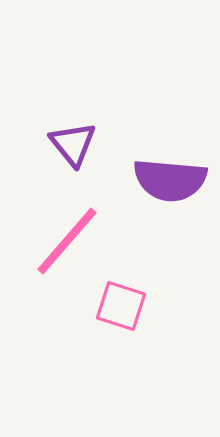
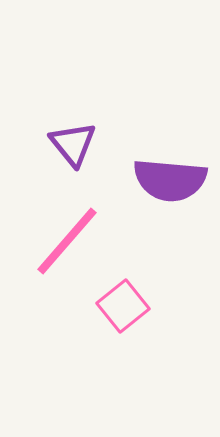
pink square: moved 2 px right; rotated 33 degrees clockwise
